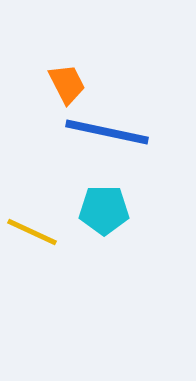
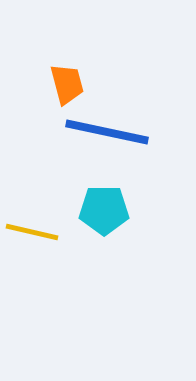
orange trapezoid: rotated 12 degrees clockwise
yellow line: rotated 12 degrees counterclockwise
